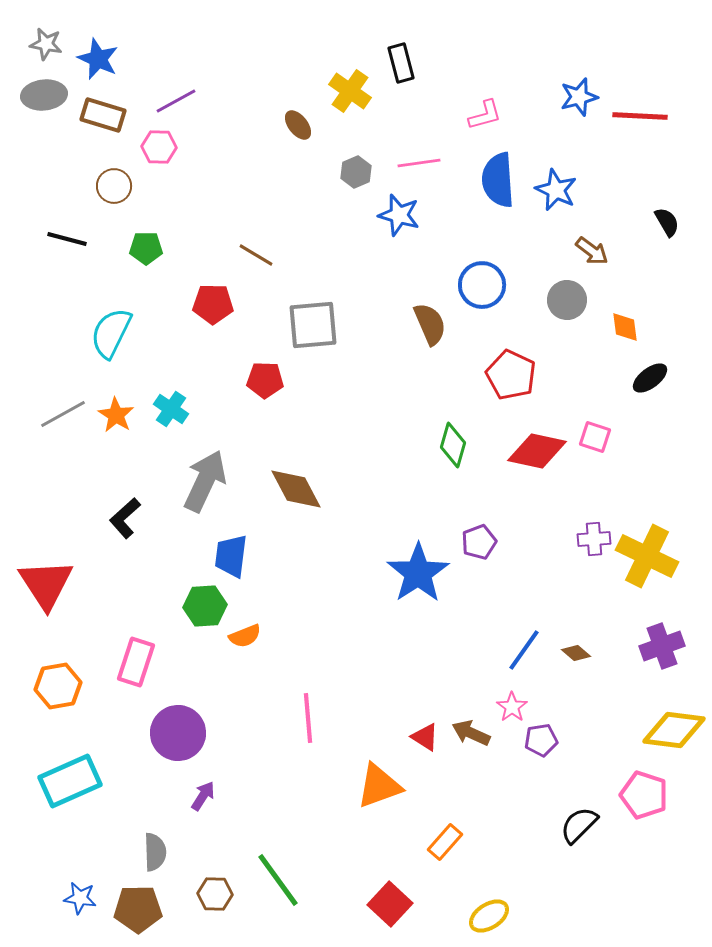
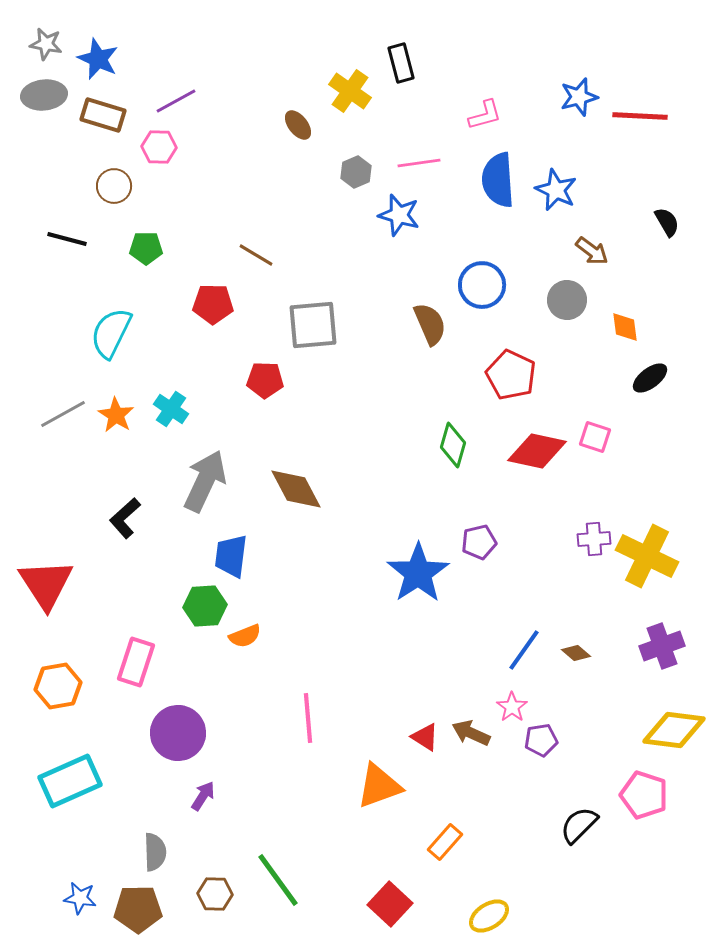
purple pentagon at (479, 542): rotated 8 degrees clockwise
